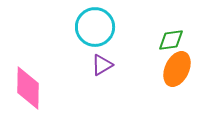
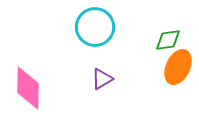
green diamond: moved 3 px left
purple triangle: moved 14 px down
orange ellipse: moved 1 px right, 2 px up
